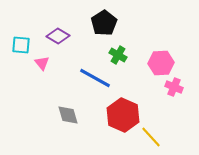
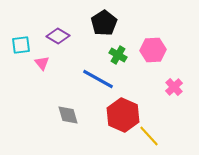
cyan square: rotated 12 degrees counterclockwise
pink hexagon: moved 8 px left, 13 px up
blue line: moved 3 px right, 1 px down
pink cross: rotated 24 degrees clockwise
yellow line: moved 2 px left, 1 px up
